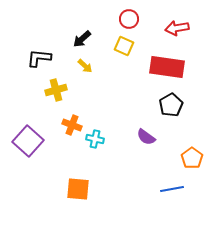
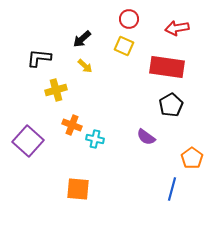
blue line: rotated 65 degrees counterclockwise
